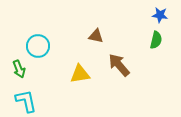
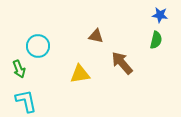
brown arrow: moved 3 px right, 2 px up
